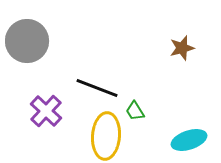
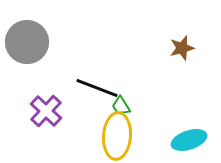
gray circle: moved 1 px down
green trapezoid: moved 14 px left, 5 px up
yellow ellipse: moved 11 px right
